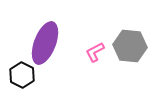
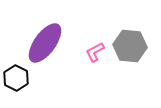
purple ellipse: rotated 15 degrees clockwise
black hexagon: moved 6 px left, 3 px down
